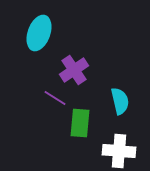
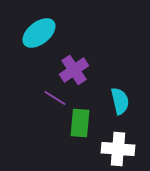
cyan ellipse: rotated 32 degrees clockwise
white cross: moved 1 px left, 2 px up
